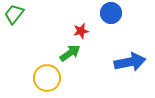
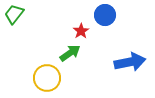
blue circle: moved 6 px left, 2 px down
red star: rotated 21 degrees counterclockwise
